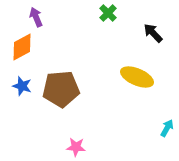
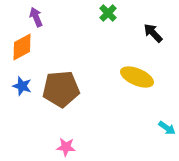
cyan arrow: rotated 96 degrees clockwise
pink star: moved 10 px left
